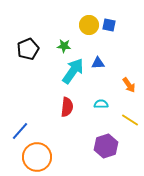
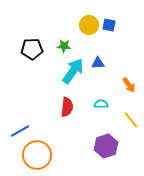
black pentagon: moved 4 px right; rotated 20 degrees clockwise
yellow line: moved 1 px right; rotated 18 degrees clockwise
blue line: rotated 18 degrees clockwise
orange circle: moved 2 px up
